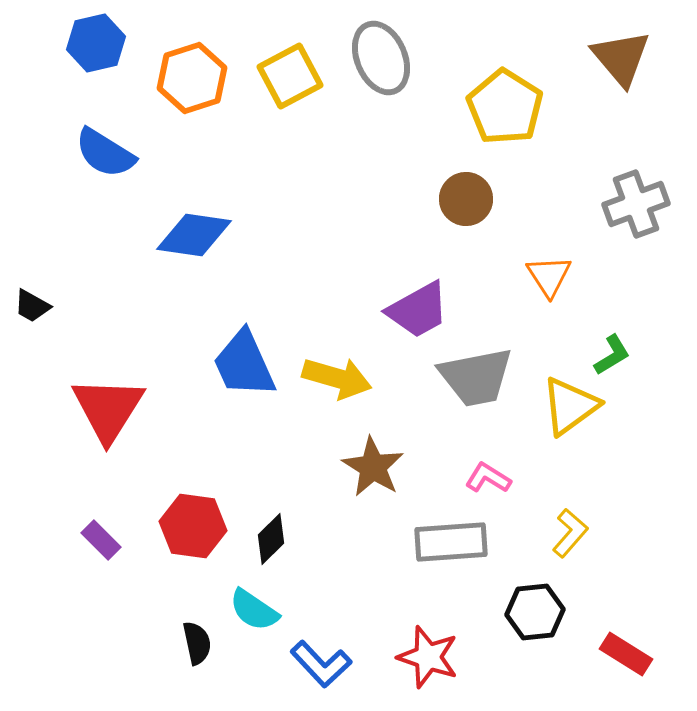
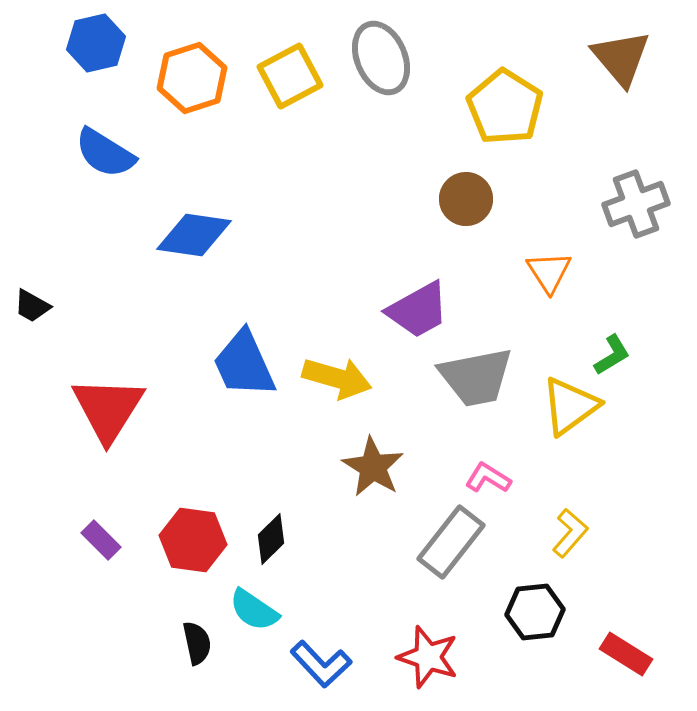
orange triangle: moved 4 px up
red hexagon: moved 14 px down
gray rectangle: rotated 48 degrees counterclockwise
